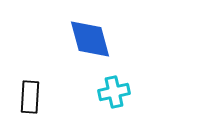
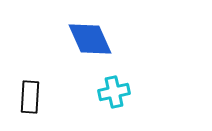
blue diamond: rotated 9 degrees counterclockwise
